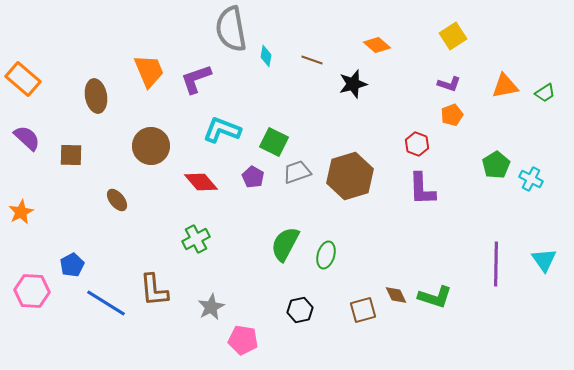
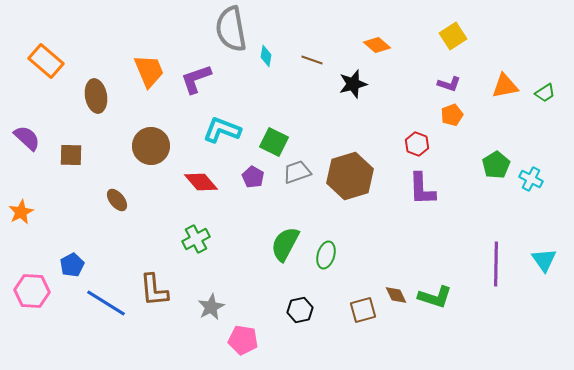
orange rectangle at (23, 79): moved 23 px right, 18 px up
